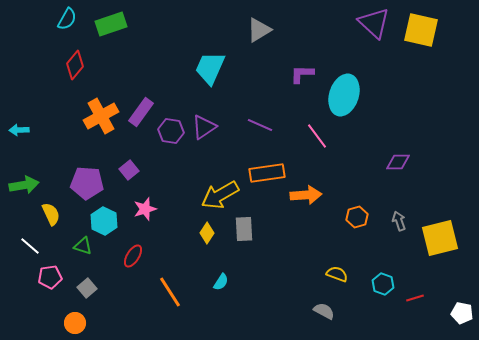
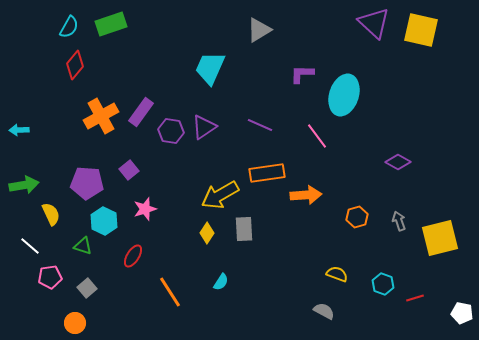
cyan semicircle at (67, 19): moved 2 px right, 8 px down
purple diamond at (398, 162): rotated 30 degrees clockwise
